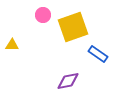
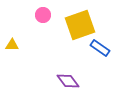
yellow square: moved 7 px right, 2 px up
blue rectangle: moved 2 px right, 6 px up
purple diamond: rotated 65 degrees clockwise
